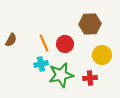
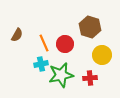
brown hexagon: moved 3 px down; rotated 20 degrees clockwise
brown semicircle: moved 6 px right, 5 px up
